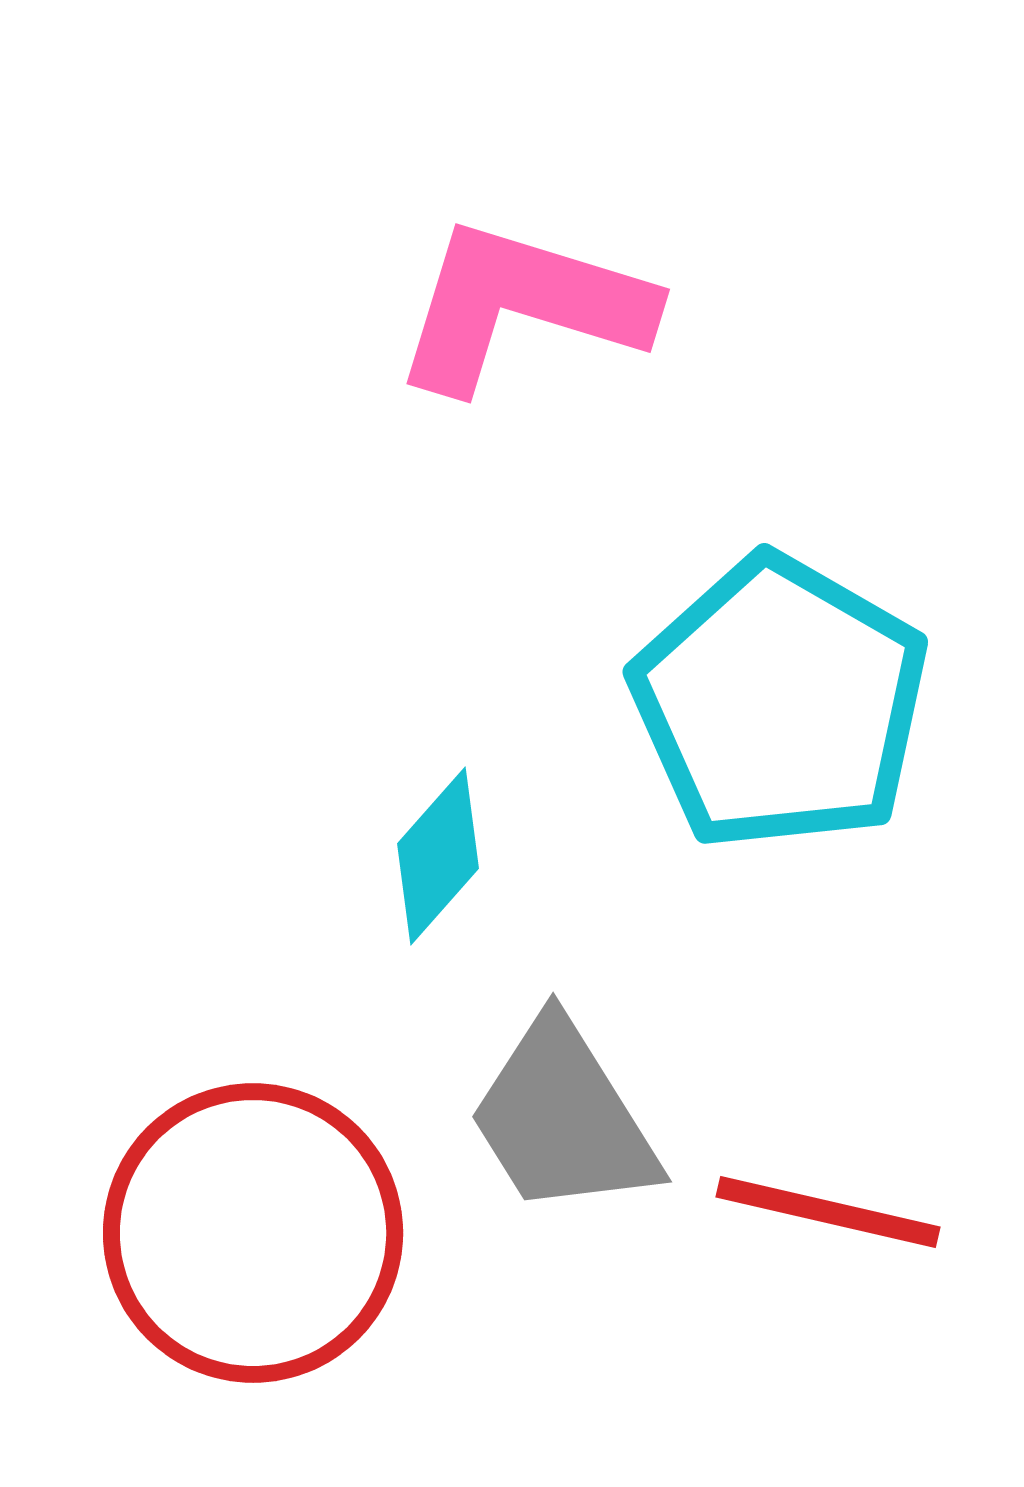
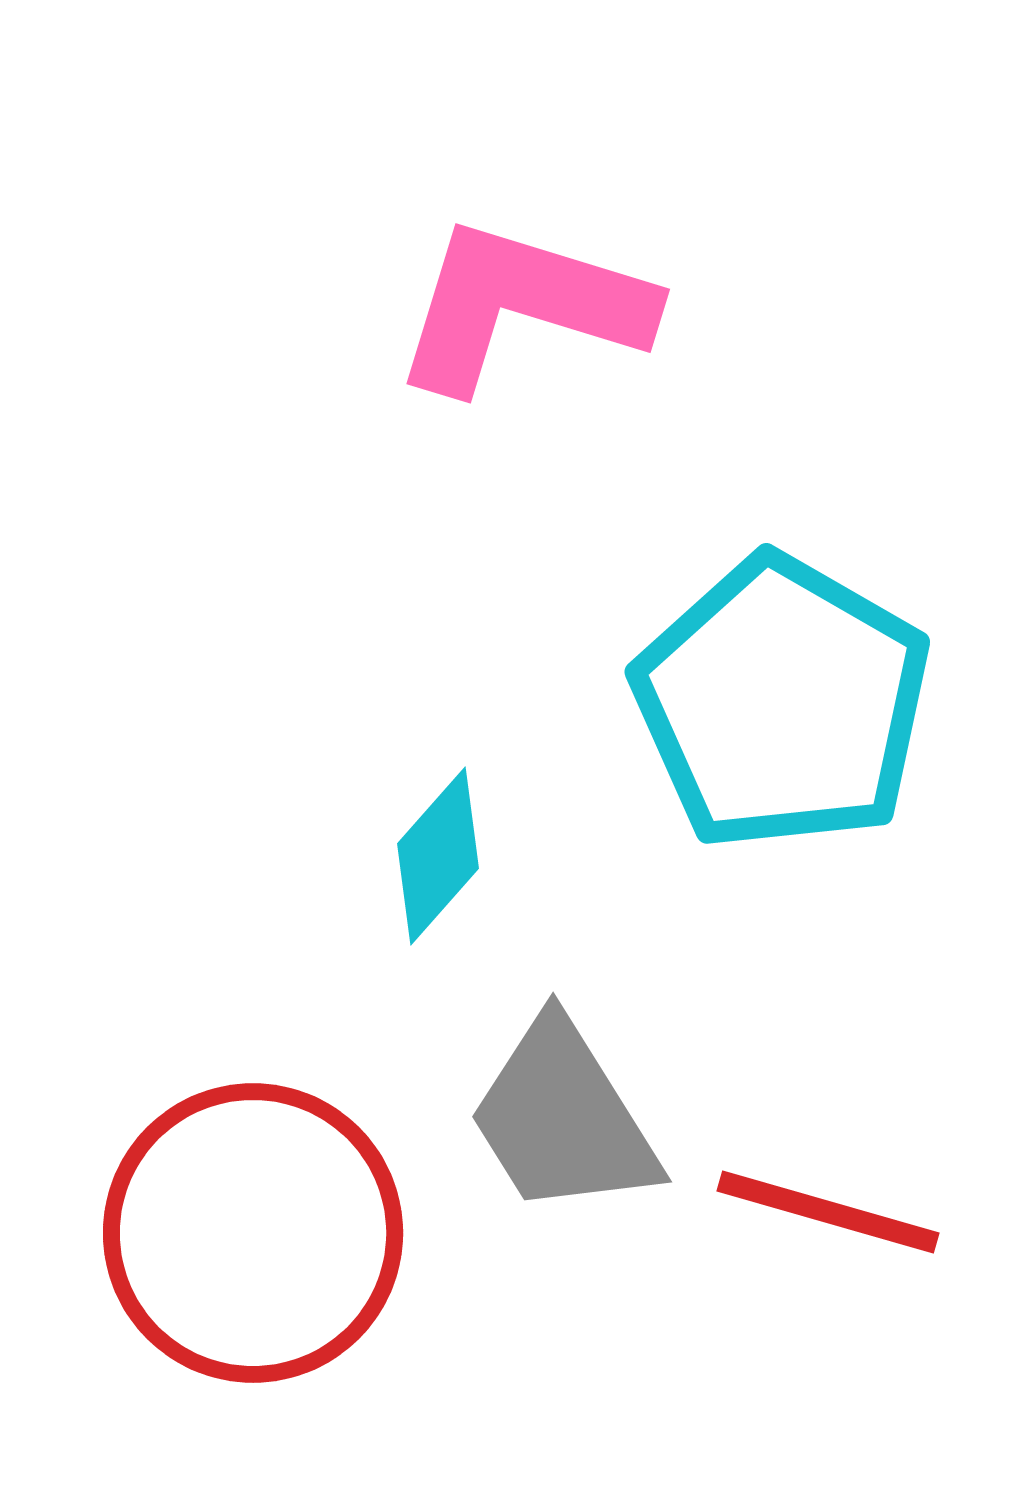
cyan pentagon: moved 2 px right
red line: rotated 3 degrees clockwise
